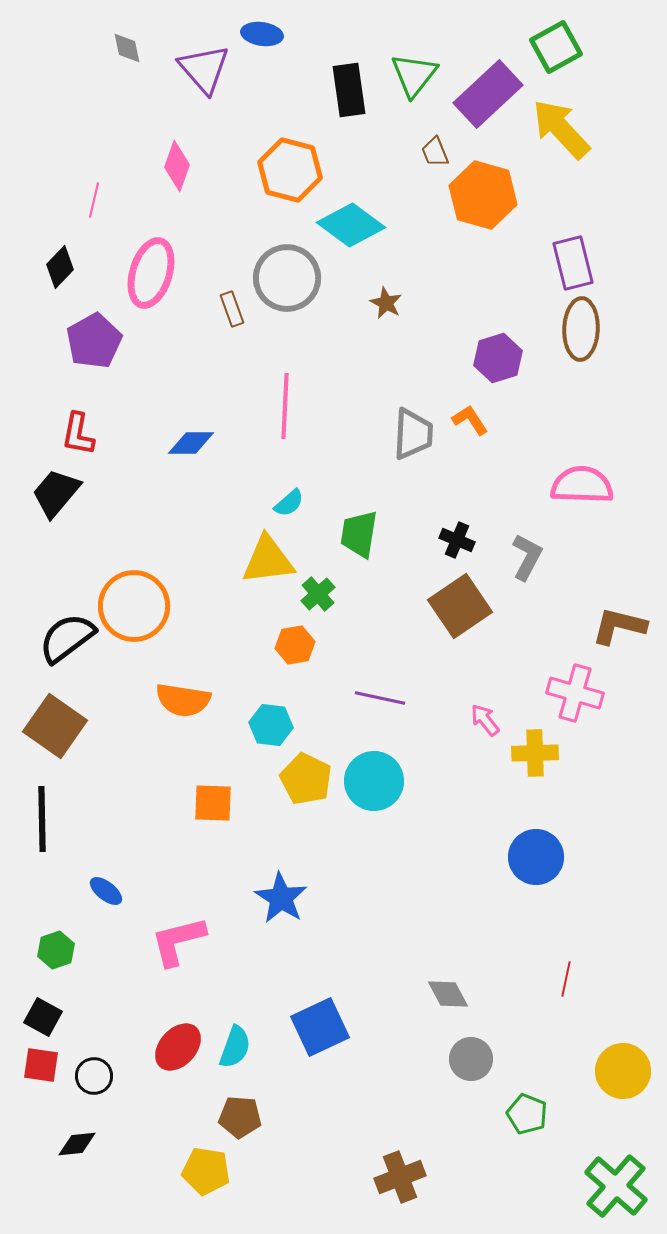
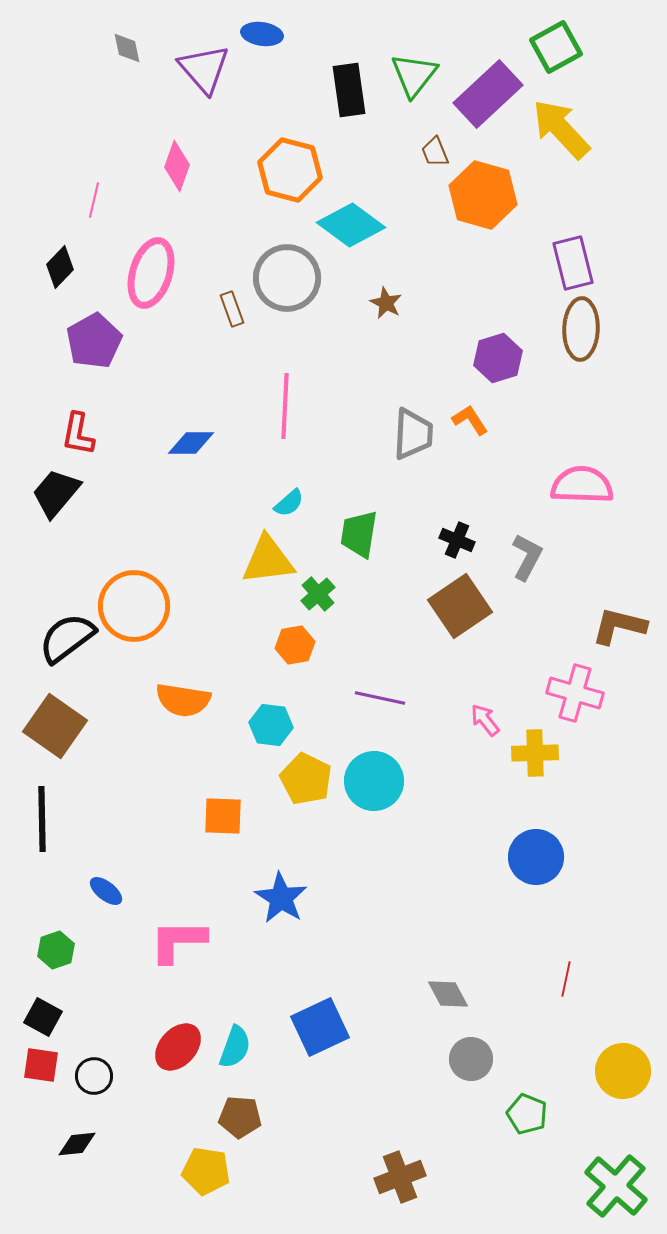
orange square at (213, 803): moved 10 px right, 13 px down
pink L-shape at (178, 941): rotated 14 degrees clockwise
